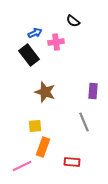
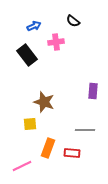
blue arrow: moved 1 px left, 7 px up
black rectangle: moved 2 px left
brown star: moved 1 px left, 10 px down
gray line: moved 1 px right, 8 px down; rotated 66 degrees counterclockwise
yellow square: moved 5 px left, 2 px up
orange rectangle: moved 5 px right, 1 px down
red rectangle: moved 9 px up
